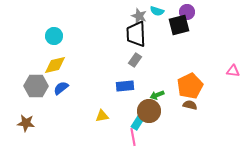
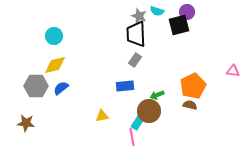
orange pentagon: moved 3 px right
pink line: moved 1 px left
